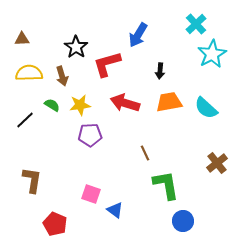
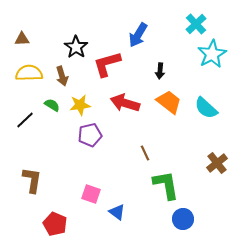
orange trapezoid: rotated 48 degrees clockwise
purple pentagon: rotated 10 degrees counterclockwise
blue triangle: moved 2 px right, 2 px down
blue circle: moved 2 px up
